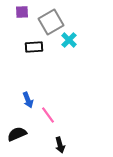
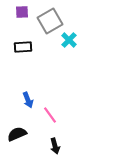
gray square: moved 1 px left, 1 px up
black rectangle: moved 11 px left
pink line: moved 2 px right
black arrow: moved 5 px left, 1 px down
